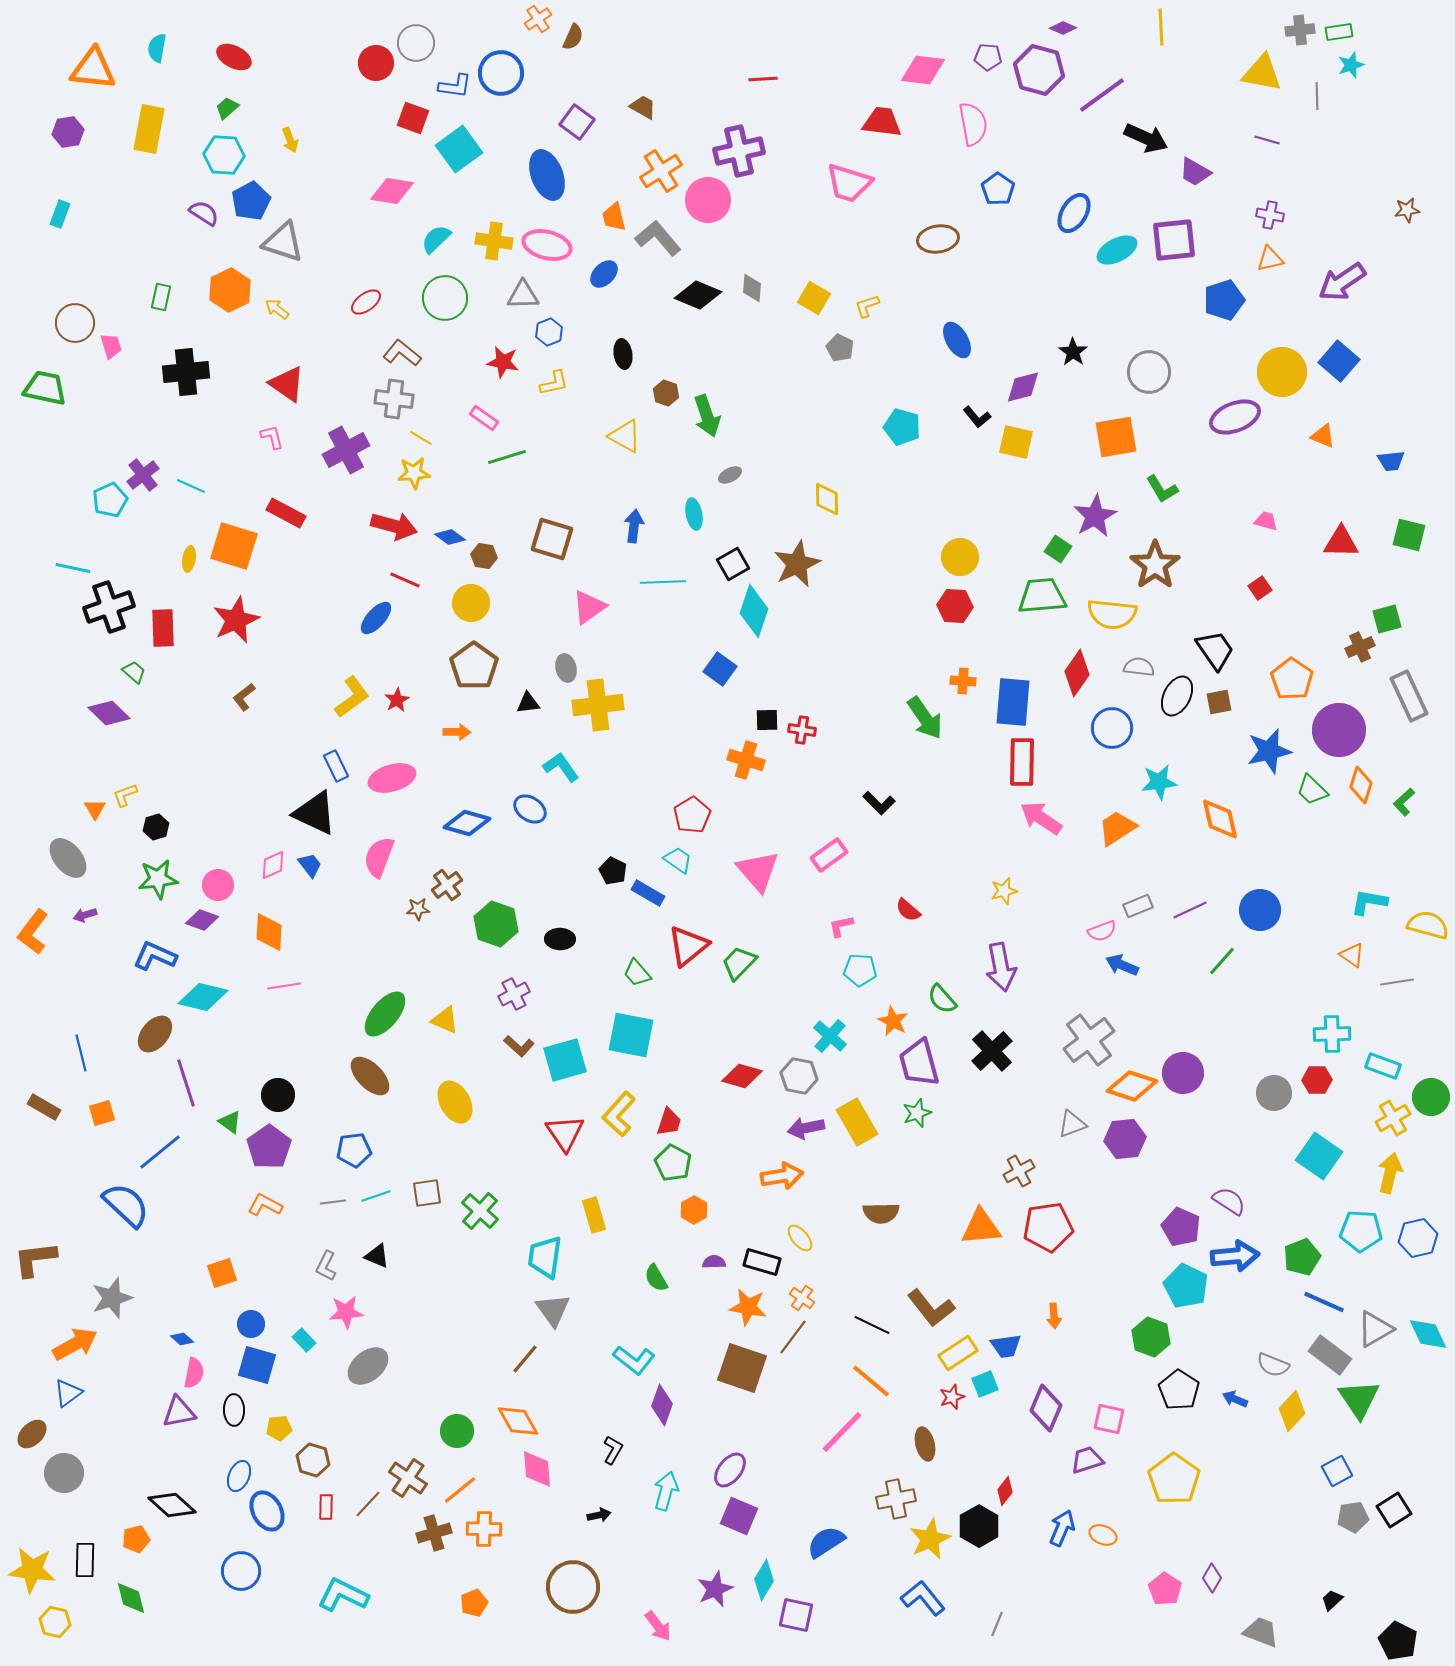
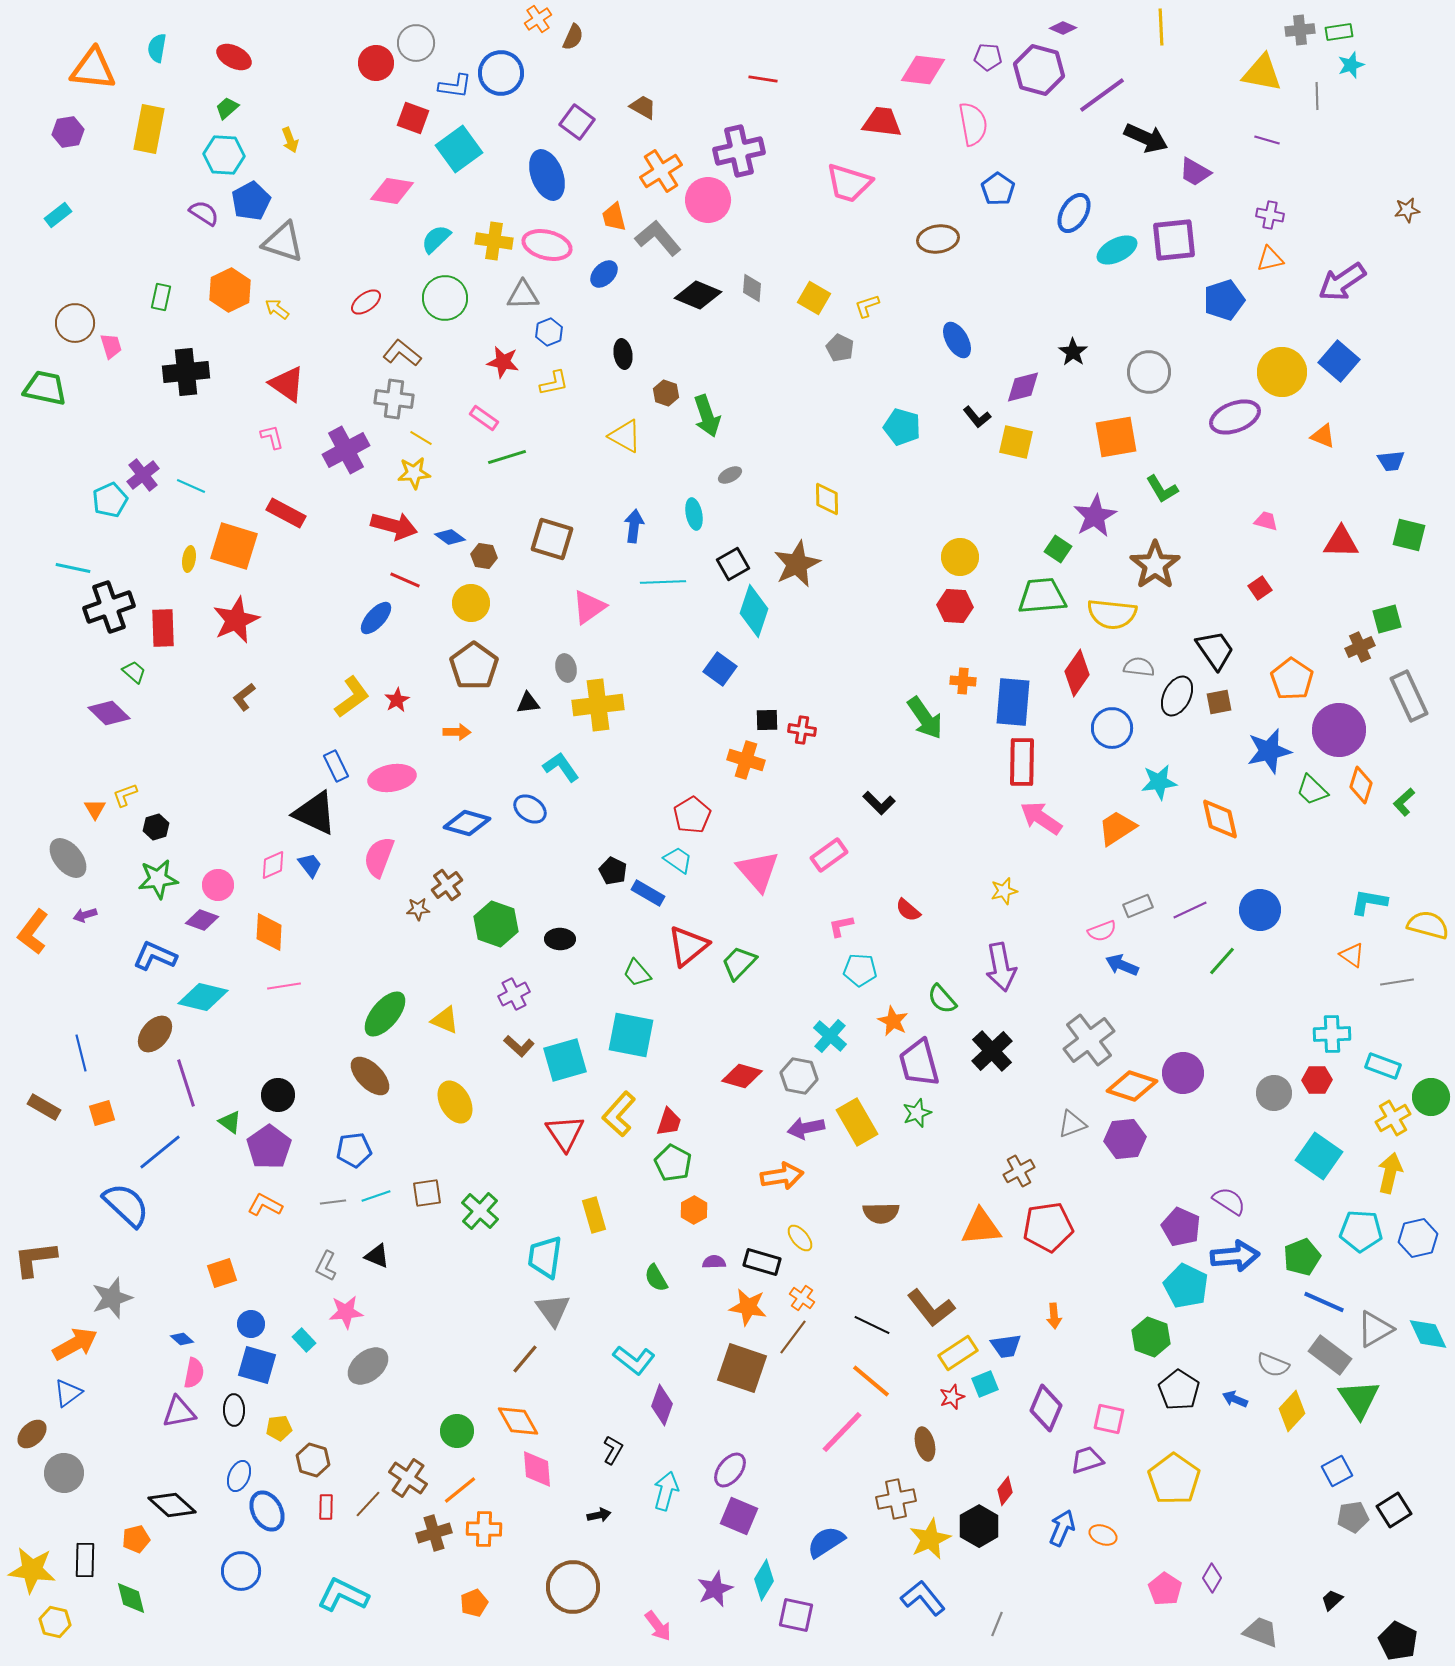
red line at (763, 79): rotated 12 degrees clockwise
cyan rectangle at (60, 214): moved 2 px left, 1 px down; rotated 32 degrees clockwise
pink ellipse at (392, 778): rotated 6 degrees clockwise
